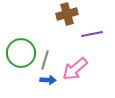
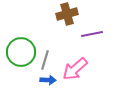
green circle: moved 1 px up
